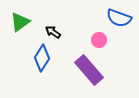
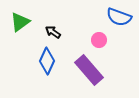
blue semicircle: moved 1 px up
blue diamond: moved 5 px right, 3 px down; rotated 8 degrees counterclockwise
